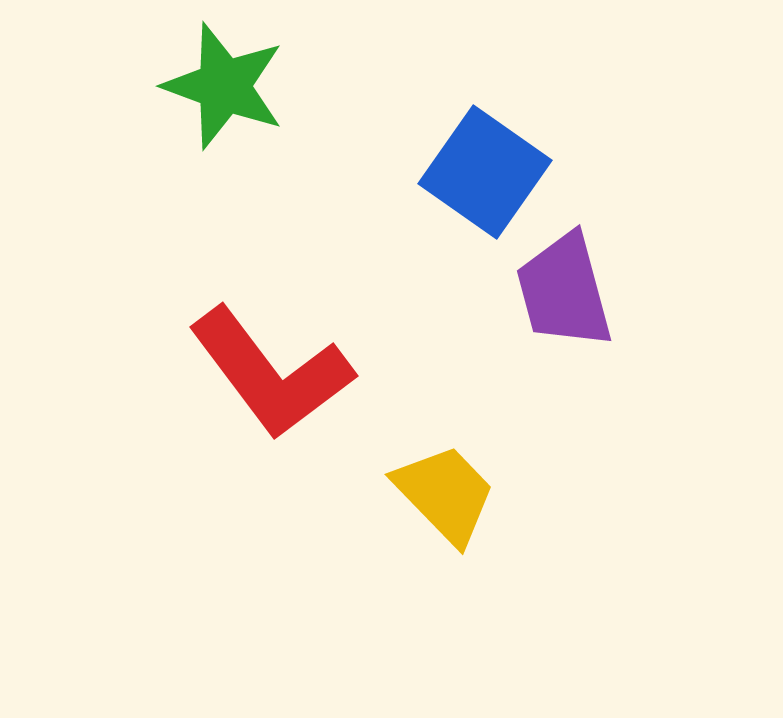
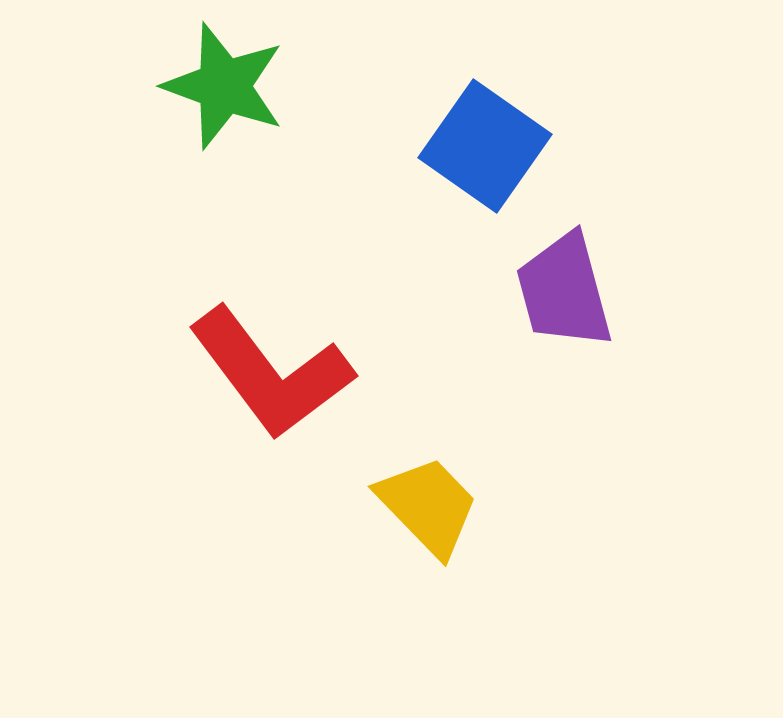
blue square: moved 26 px up
yellow trapezoid: moved 17 px left, 12 px down
